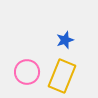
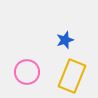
yellow rectangle: moved 10 px right
